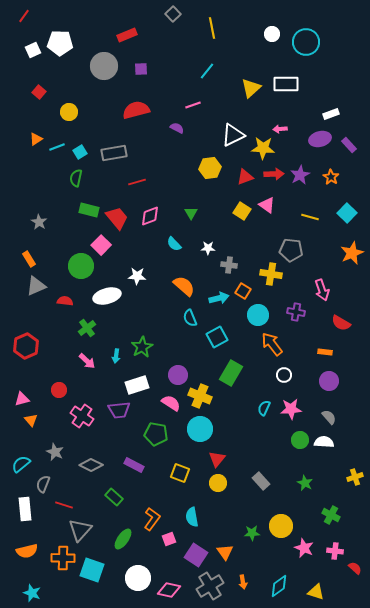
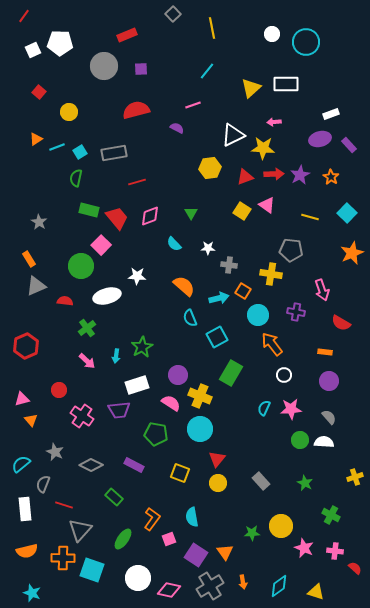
pink arrow at (280, 129): moved 6 px left, 7 px up
